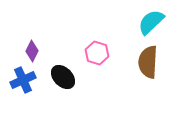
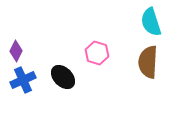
cyan semicircle: rotated 64 degrees counterclockwise
purple diamond: moved 16 px left
